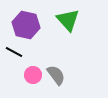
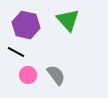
black line: moved 2 px right
pink circle: moved 5 px left
